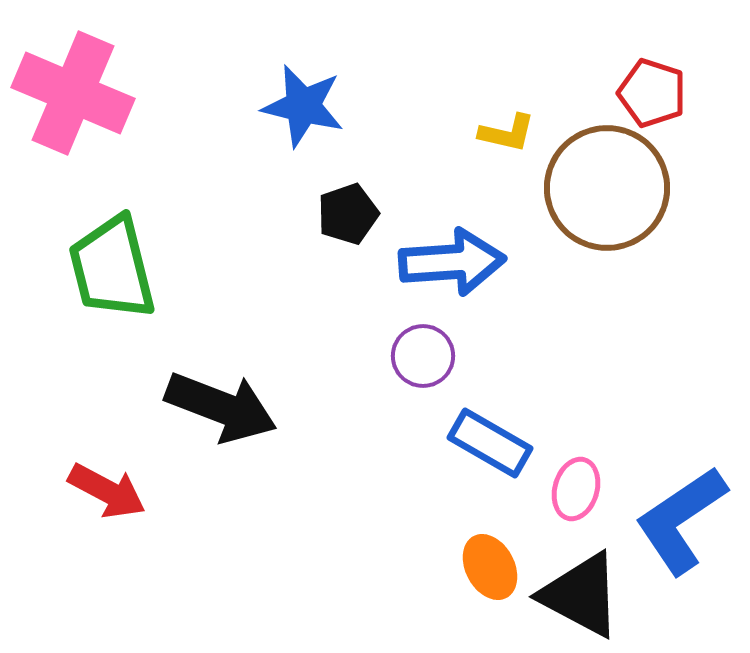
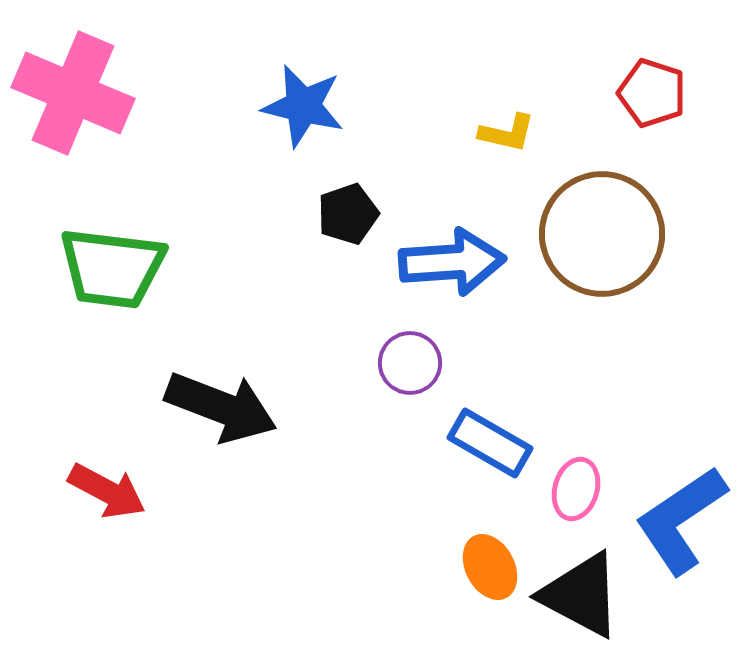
brown circle: moved 5 px left, 46 px down
green trapezoid: rotated 69 degrees counterclockwise
purple circle: moved 13 px left, 7 px down
